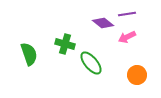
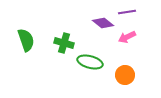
purple line: moved 2 px up
green cross: moved 1 px left, 1 px up
green semicircle: moved 3 px left, 14 px up
green ellipse: moved 1 px left, 1 px up; rotated 35 degrees counterclockwise
orange circle: moved 12 px left
